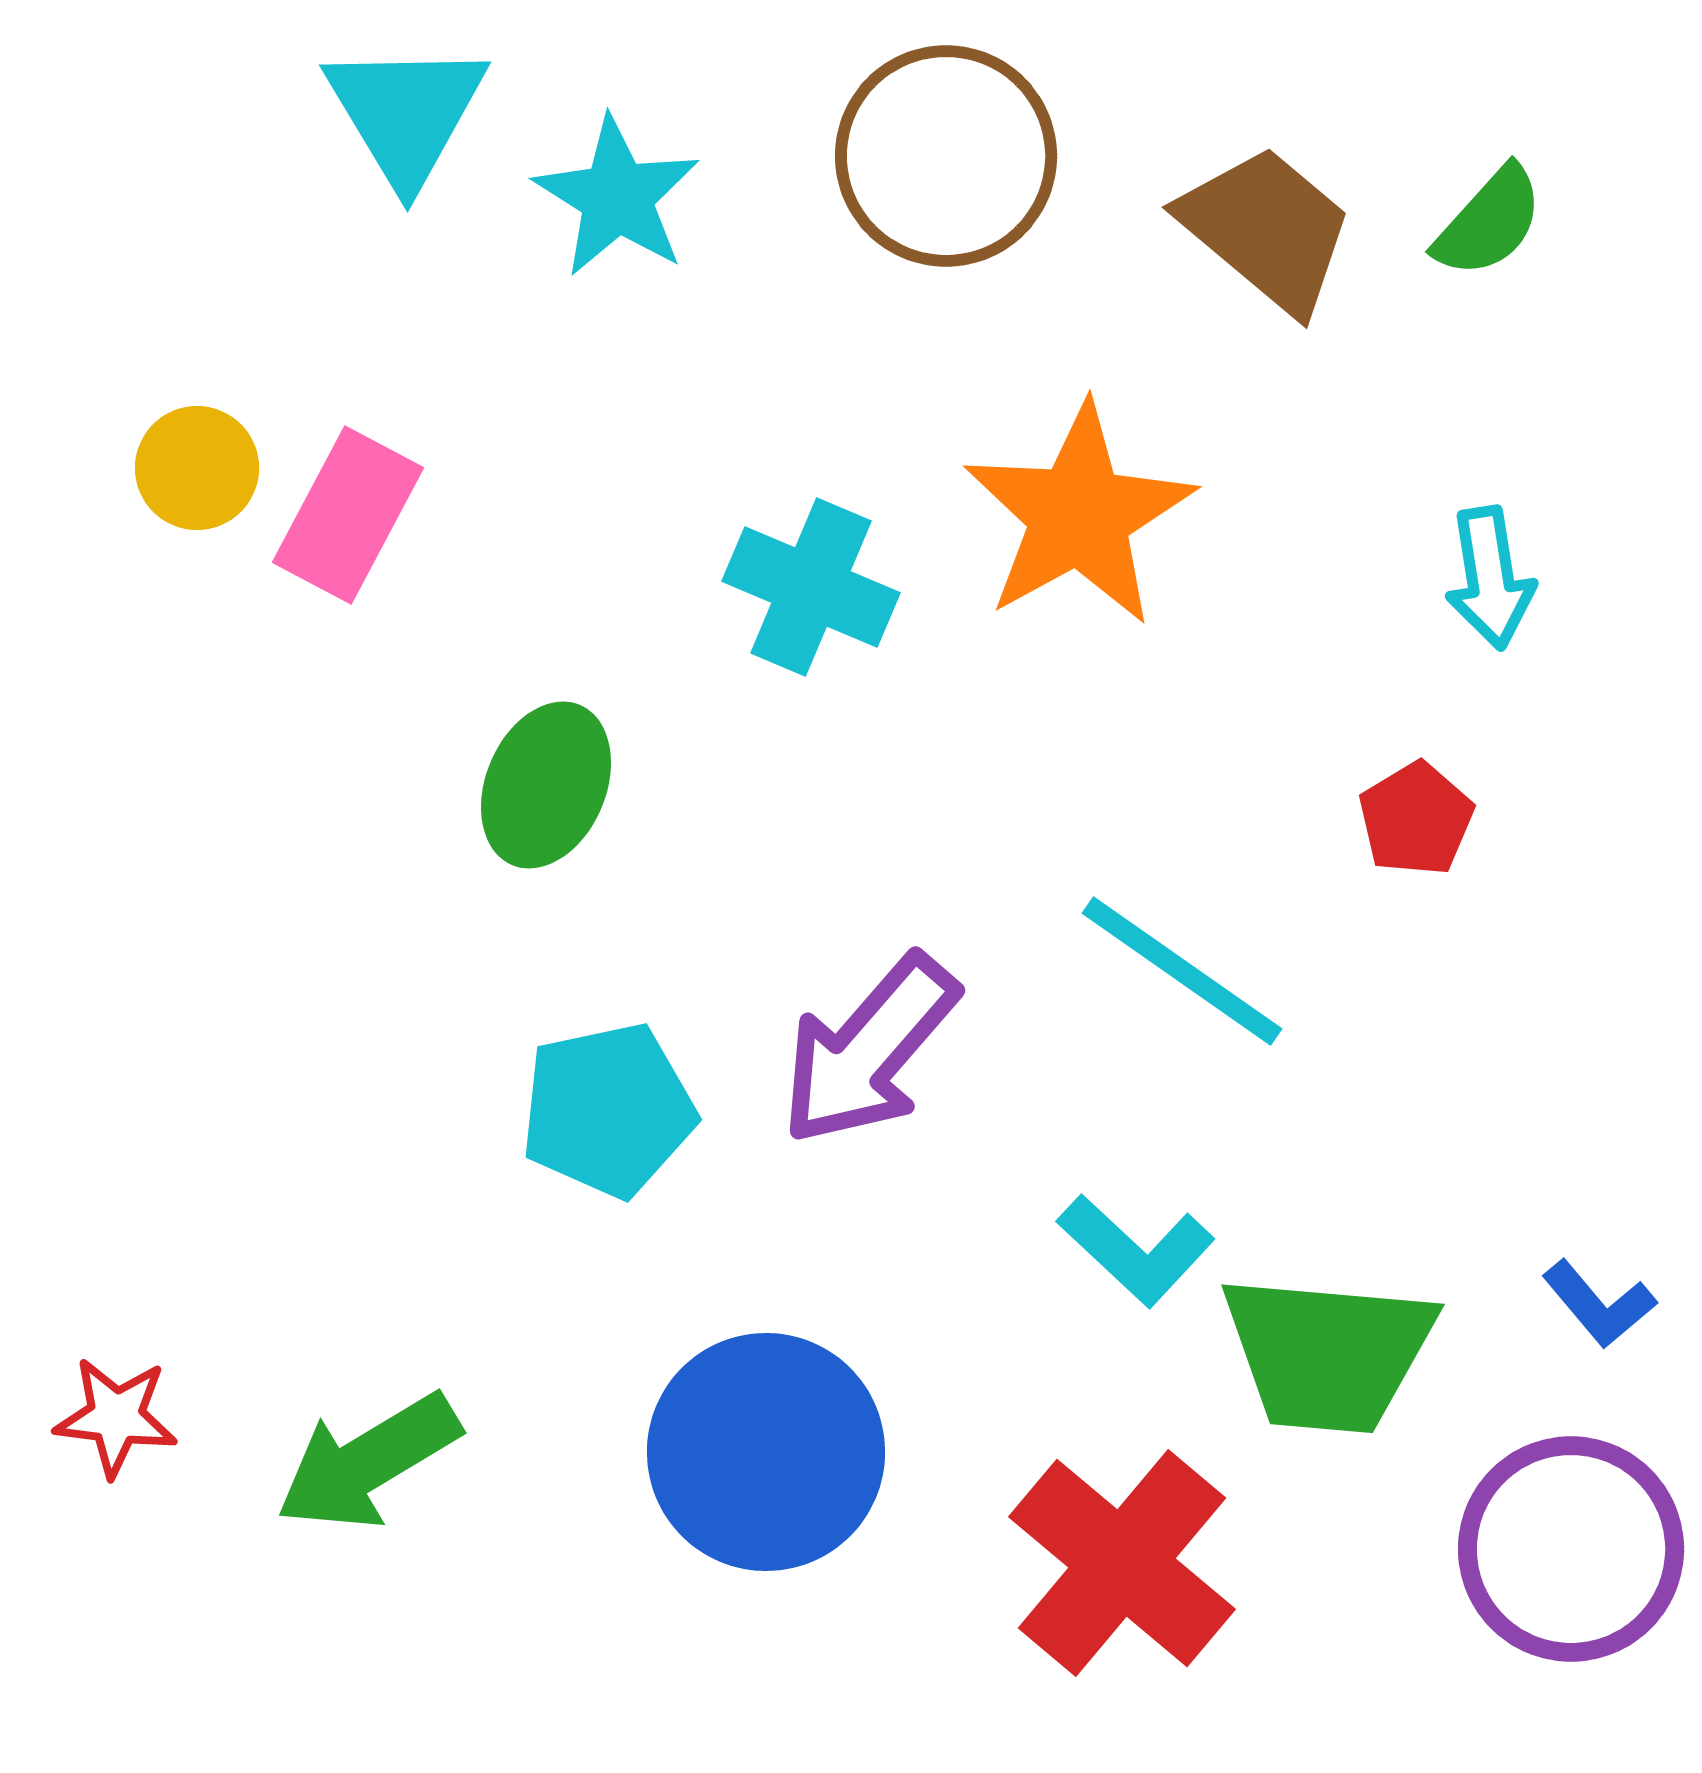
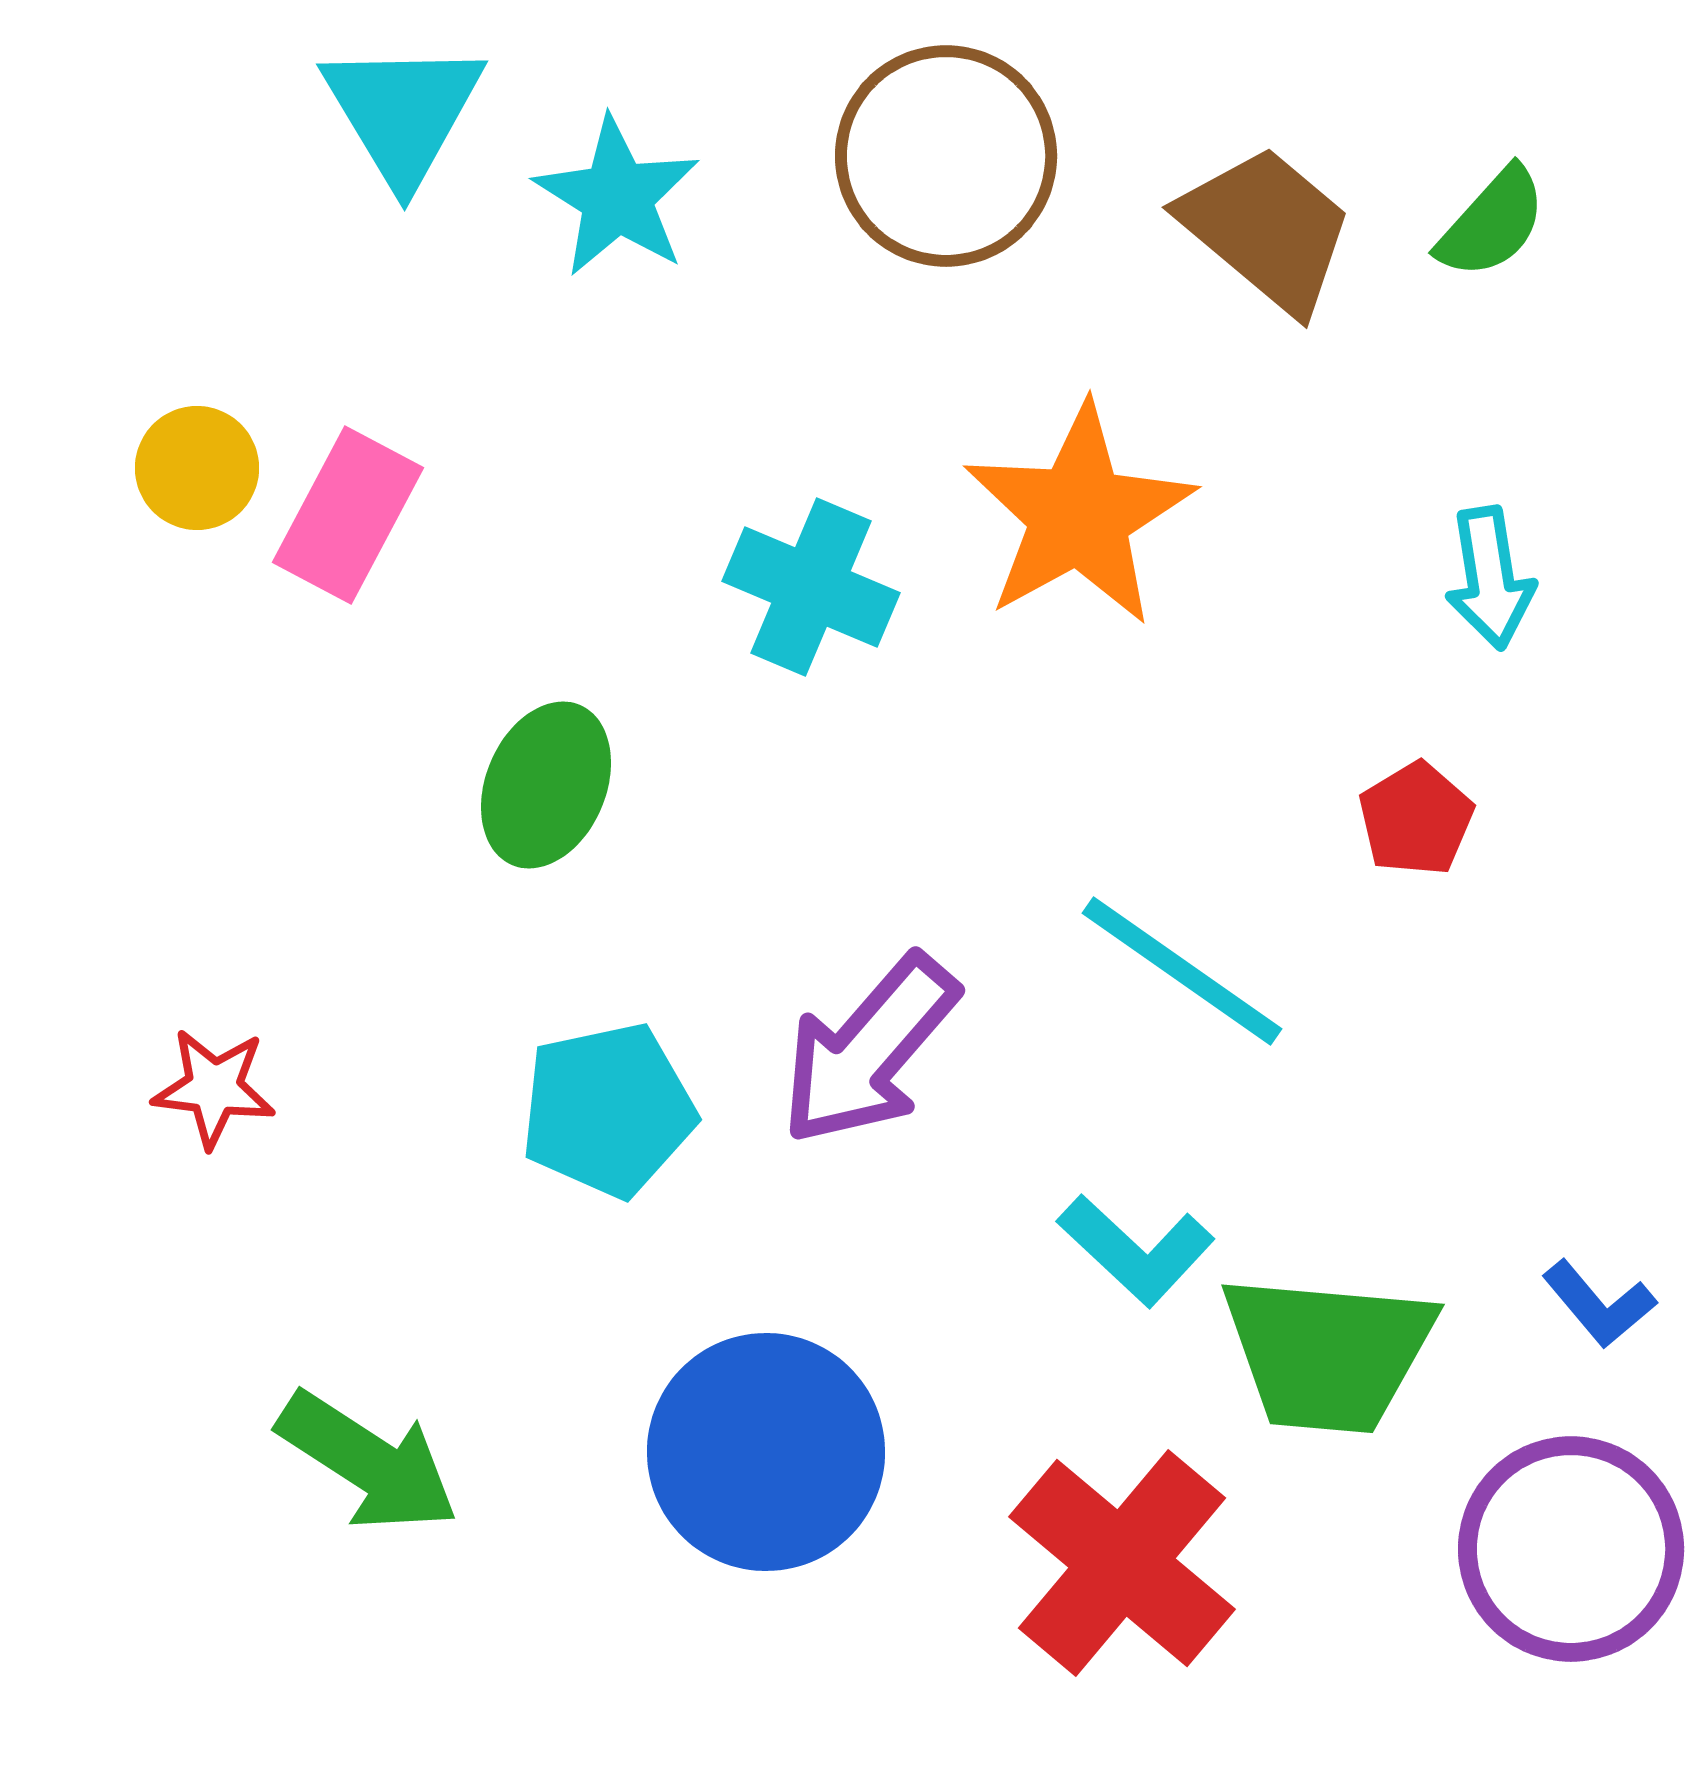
cyan triangle: moved 3 px left, 1 px up
green semicircle: moved 3 px right, 1 px down
red star: moved 98 px right, 329 px up
green arrow: rotated 116 degrees counterclockwise
